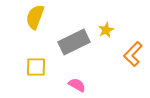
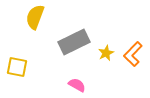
yellow star: moved 23 px down
yellow square: moved 19 px left; rotated 10 degrees clockwise
